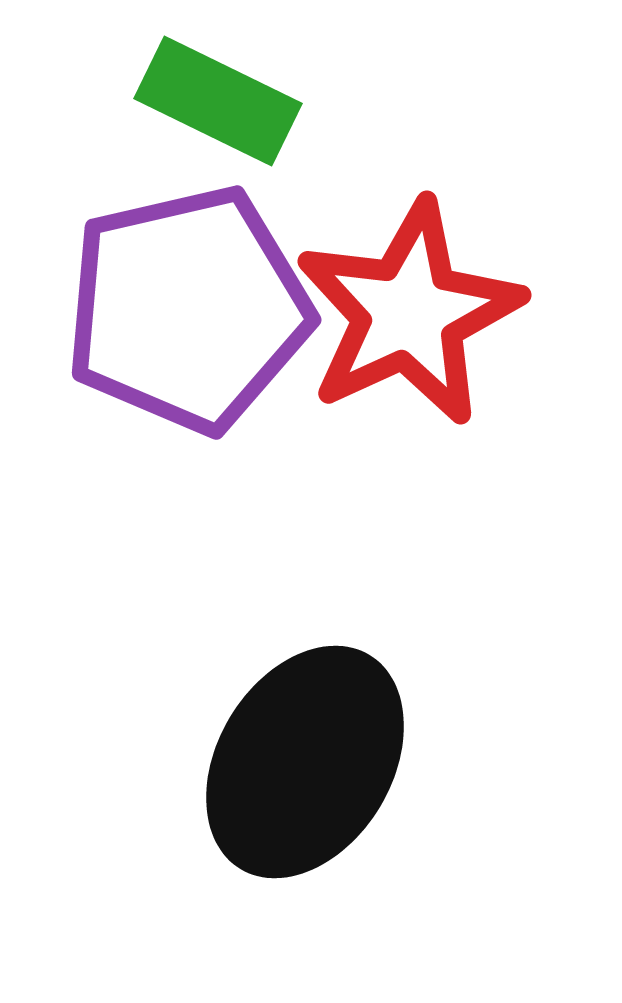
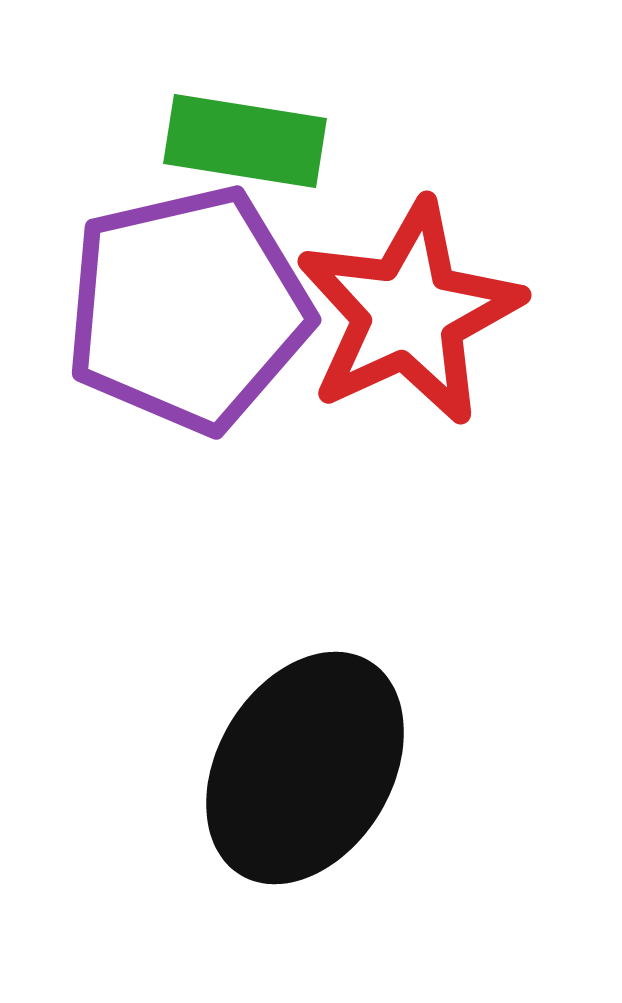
green rectangle: moved 27 px right, 40 px down; rotated 17 degrees counterclockwise
black ellipse: moved 6 px down
